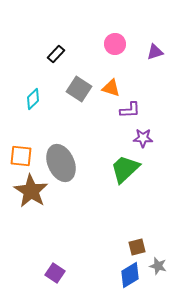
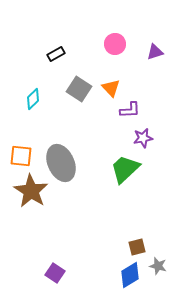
black rectangle: rotated 18 degrees clockwise
orange triangle: rotated 30 degrees clockwise
purple star: rotated 12 degrees counterclockwise
